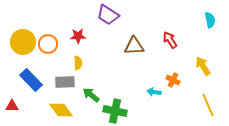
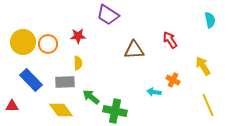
brown triangle: moved 4 px down
green arrow: moved 2 px down
